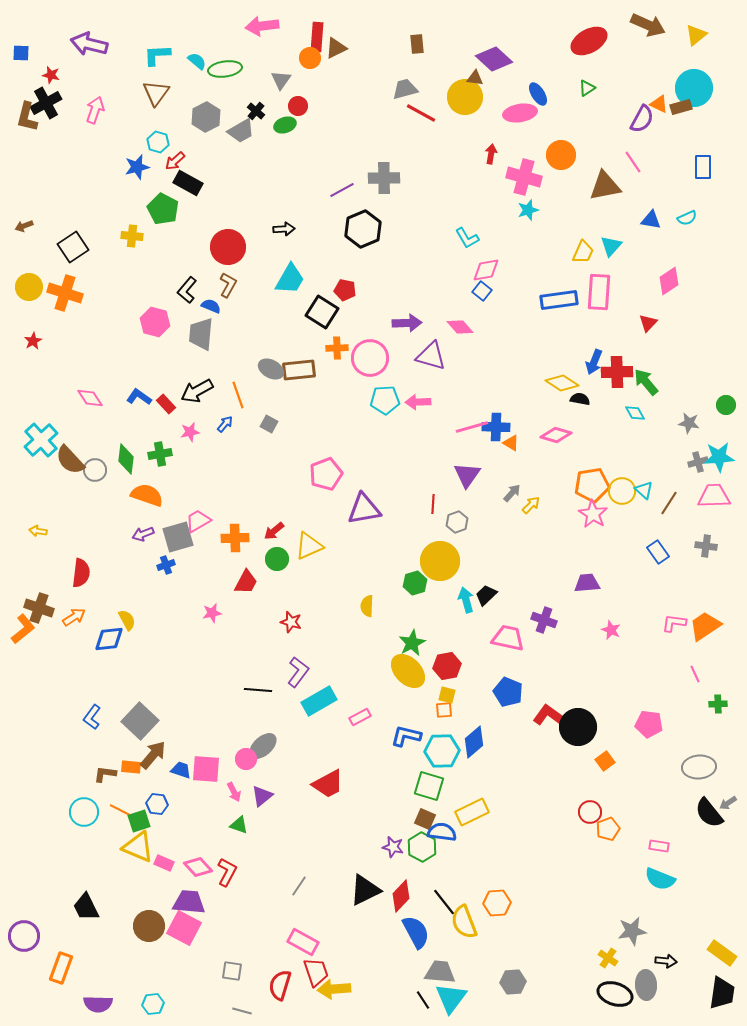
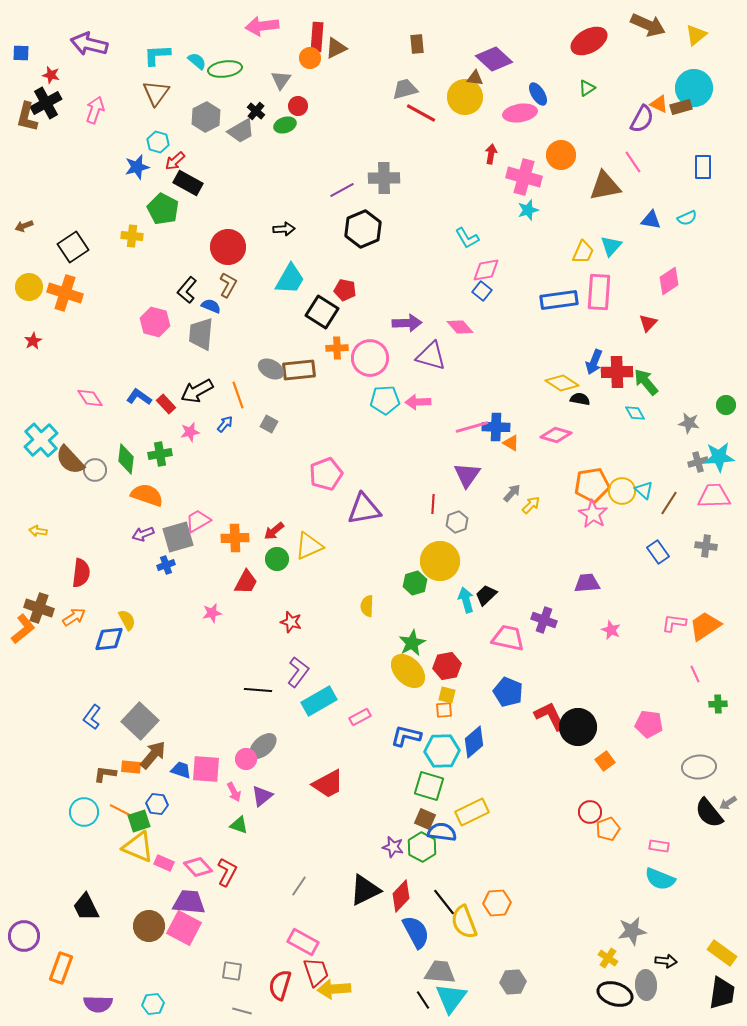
red L-shape at (550, 716): rotated 28 degrees clockwise
